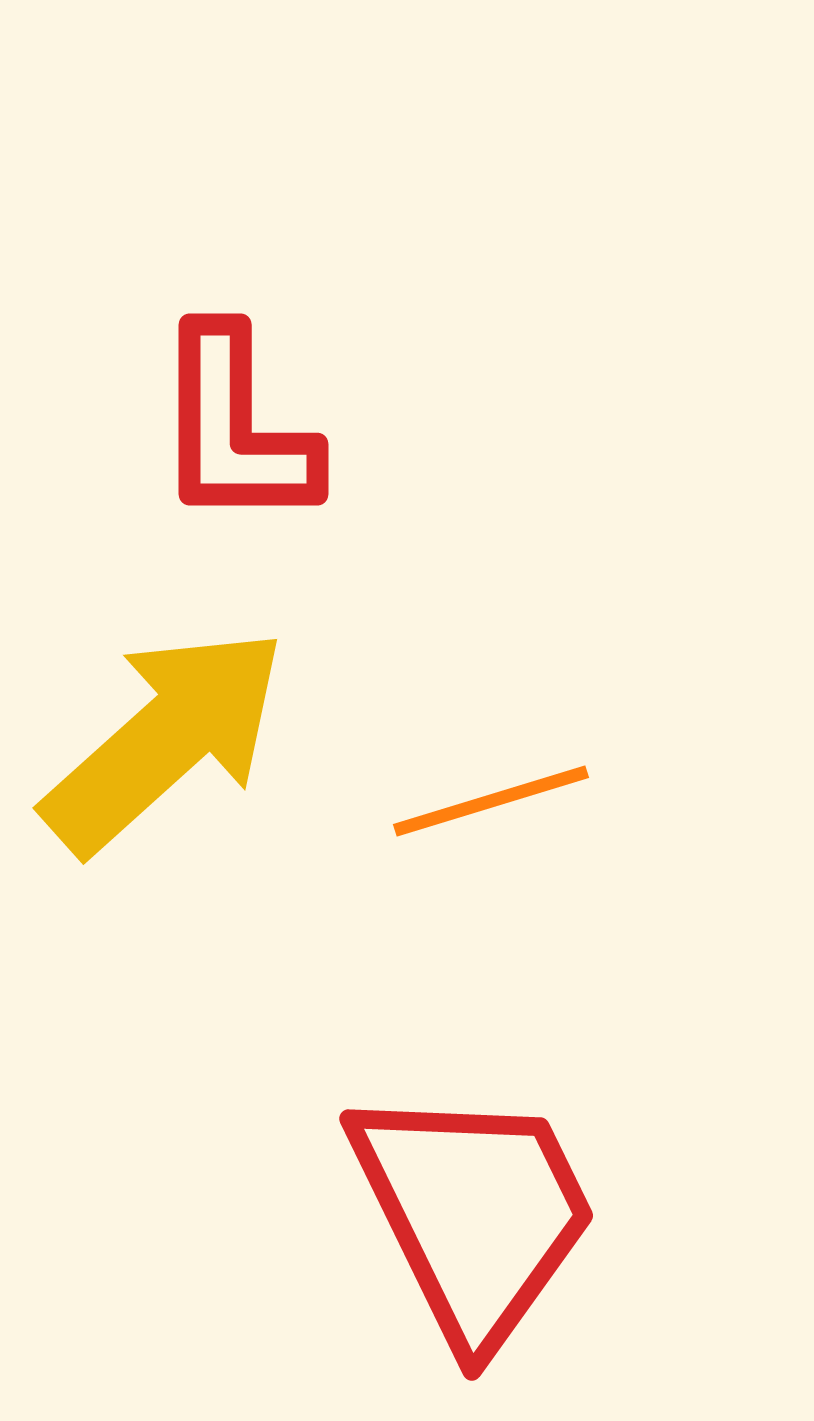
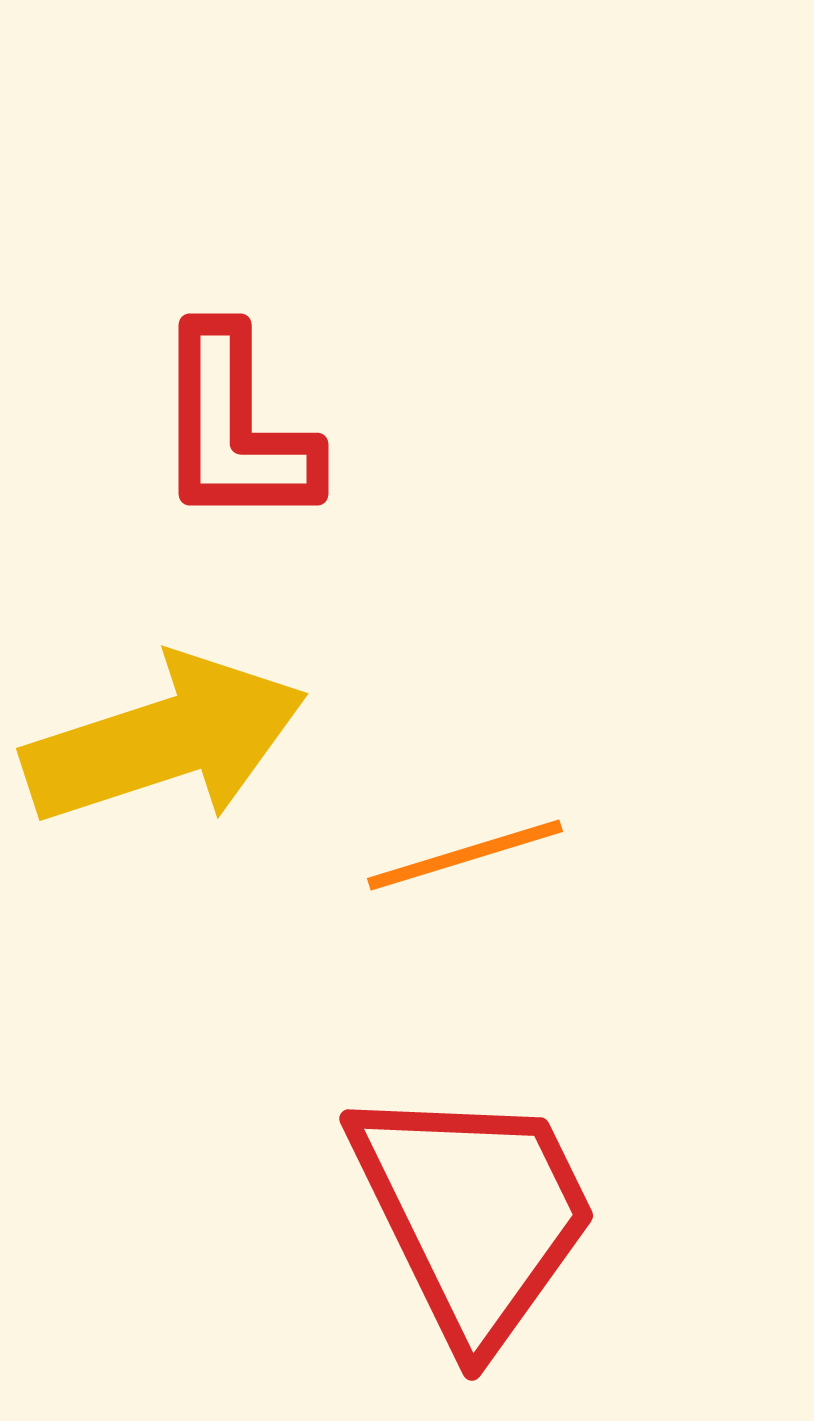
yellow arrow: rotated 24 degrees clockwise
orange line: moved 26 px left, 54 px down
